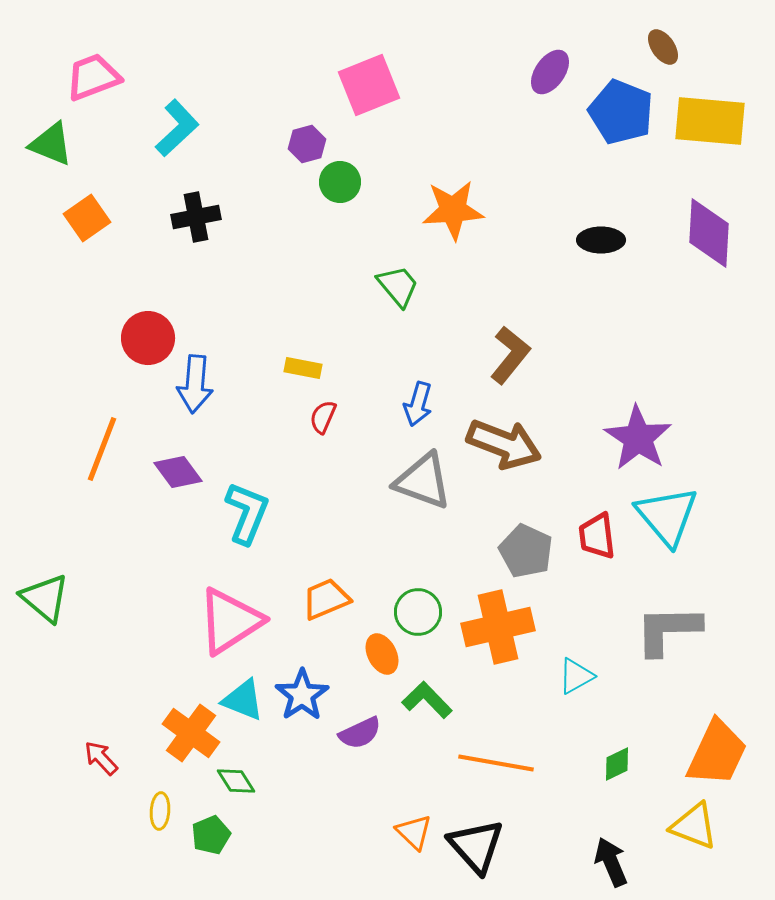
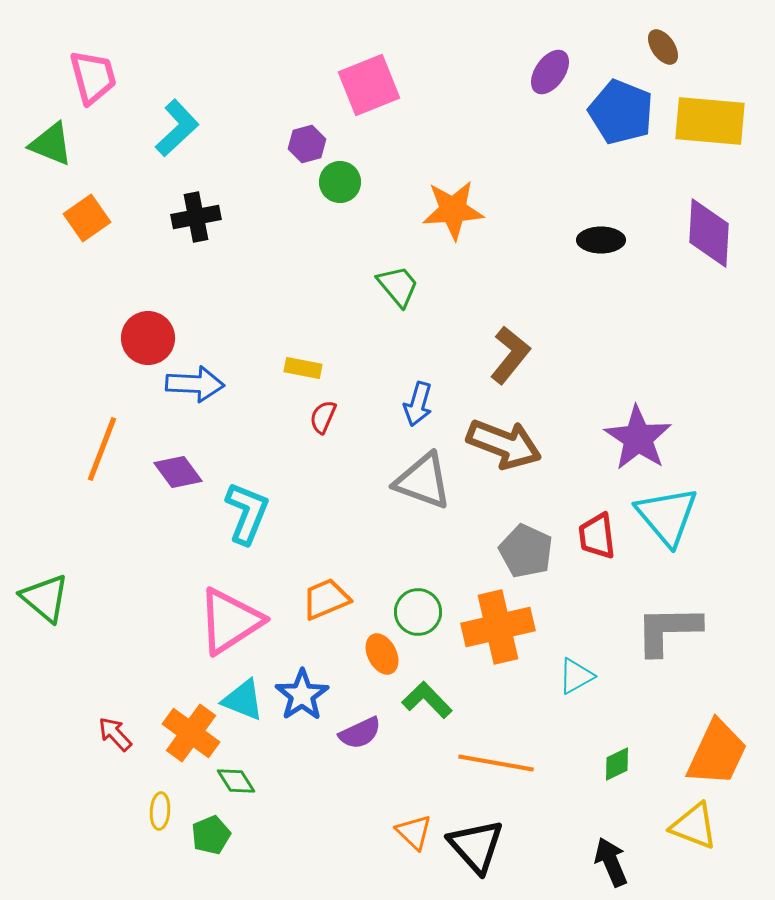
pink trapezoid at (93, 77): rotated 96 degrees clockwise
blue arrow at (195, 384): rotated 92 degrees counterclockwise
red arrow at (101, 758): moved 14 px right, 24 px up
